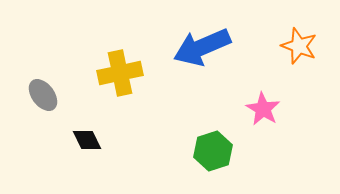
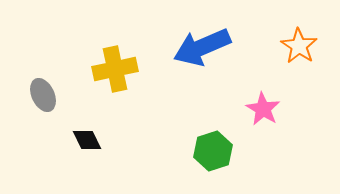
orange star: rotated 12 degrees clockwise
yellow cross: moved 5 px left, 4 px up
gray ellipse: rotated 12 degrees clockwise
